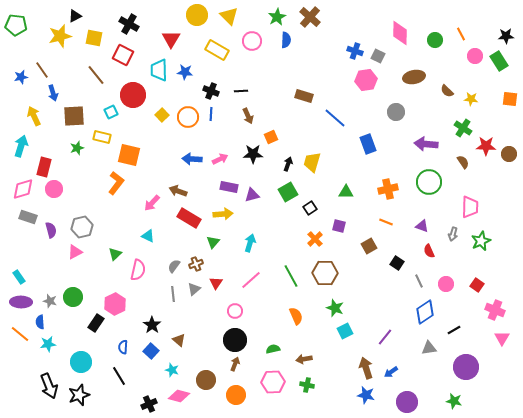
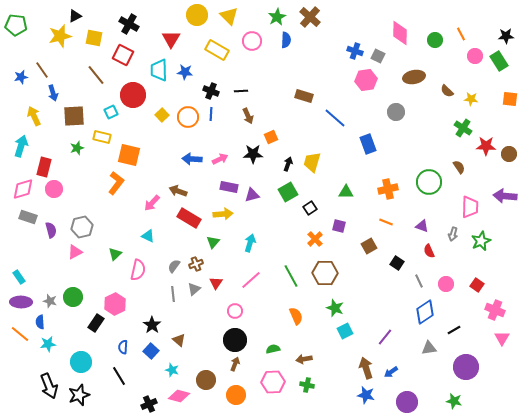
purple arrow at (426, 144): moved 79 px right, 52 px down
brown semicircle at (463, 162): moved 4 px left, 5 px down
